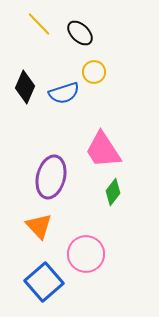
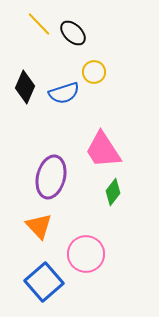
black ellipse: moved 7 px left
